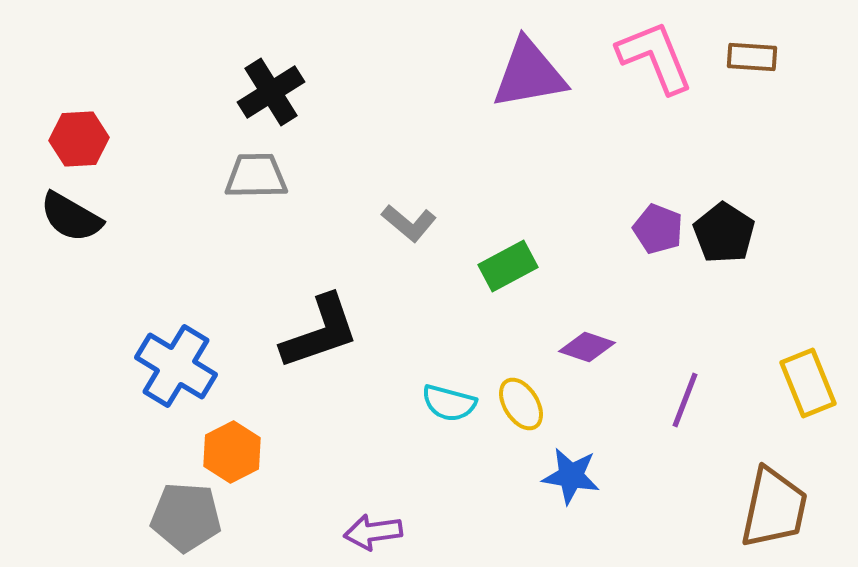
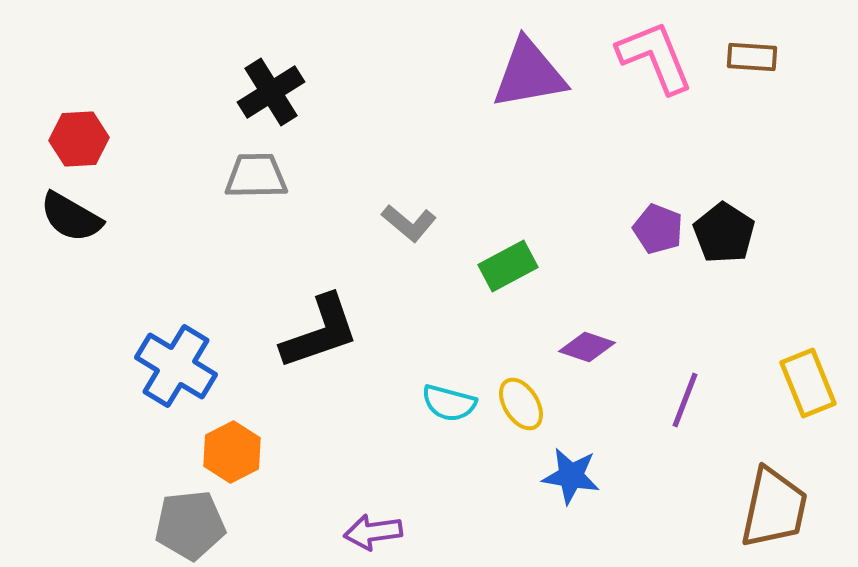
gray pentagon: moved 4 px right, 8 px down; rotated 10 degrees counterclockwise
